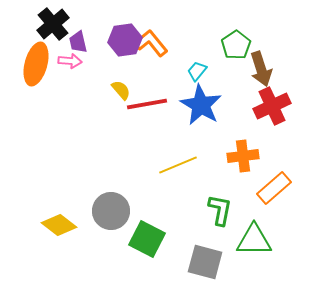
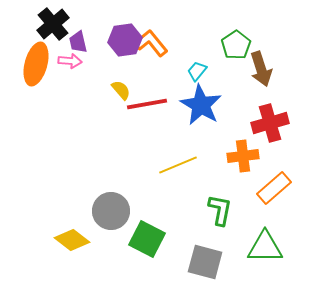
red cross: moved 2 px left, 17 px down; rotated 9 degrees clockwise
yellow diamond: moved 13 px right, 15 px down
green triangle: moved 11 px right, 7 px down
